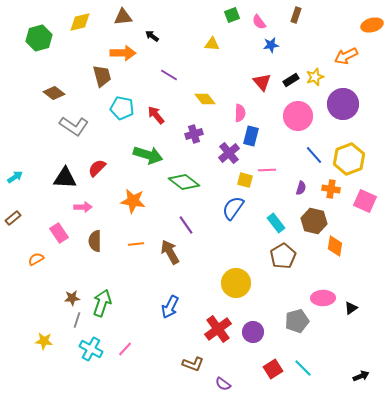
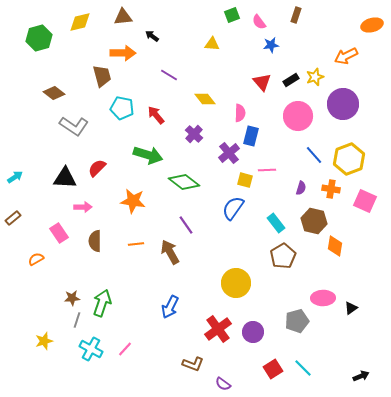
purple cross at (194, 134): rotated 30 degrees counterclockwise
yellow star at (44, 341): rotated 24 degrees counterclockwise
